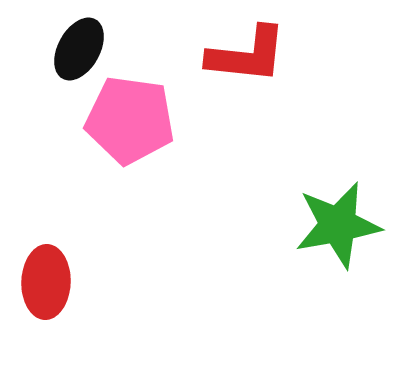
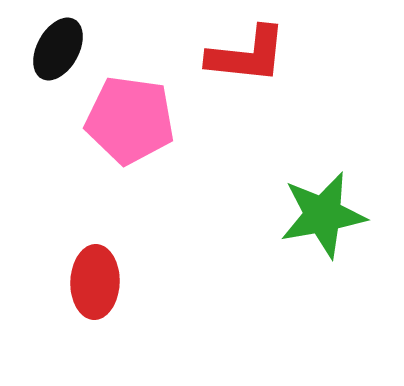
black ellipse: moved 21 px left
green star: moved 15 px left, 10 px up
red ellipse: moved 49 px right
